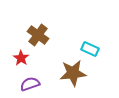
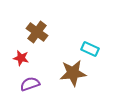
brown cross: moved 1 px left, 3 px up
red star: rotated 21 degrees counterclockwise
